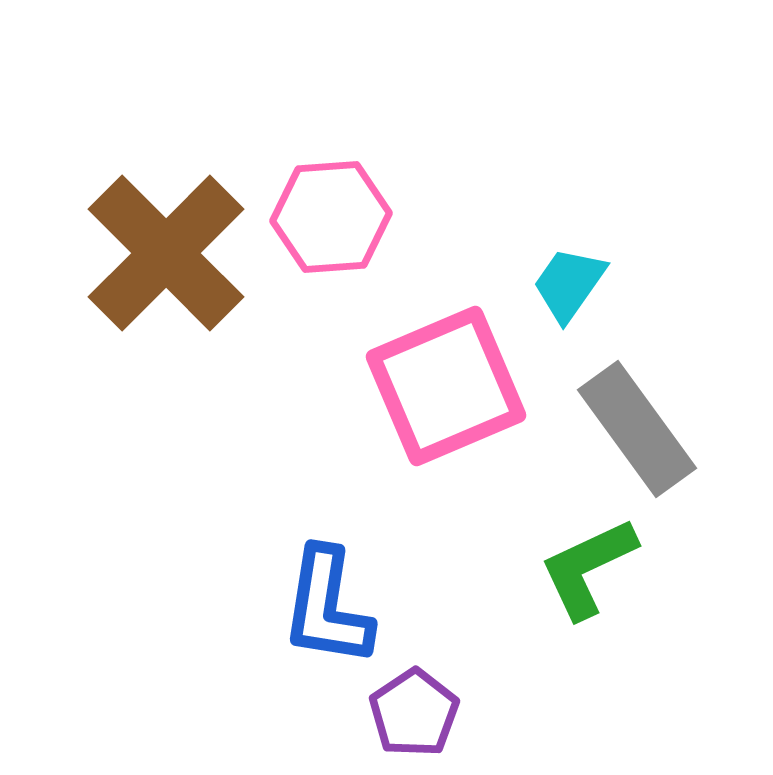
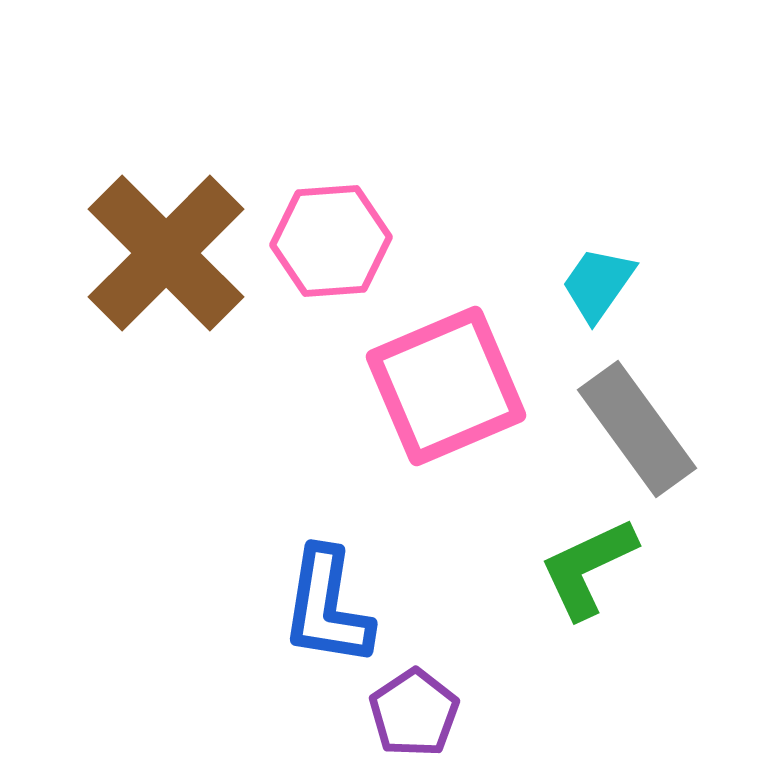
pink hexagon: moved 24 px down
cyan trapezoid: moved 29 px right
